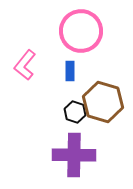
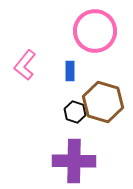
pink circle: moved 14 px right
purple cross: moved 6 px down
